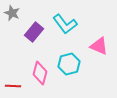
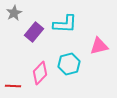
gray star: moved 2 px right; rotated 21 degrees clockwise
cyan L-shape: rotated 50 degrees counterclockwise
pink triangle: rotated 36 degrees counterclockwise
pink diamond: rotated 30 degrees clockwise
